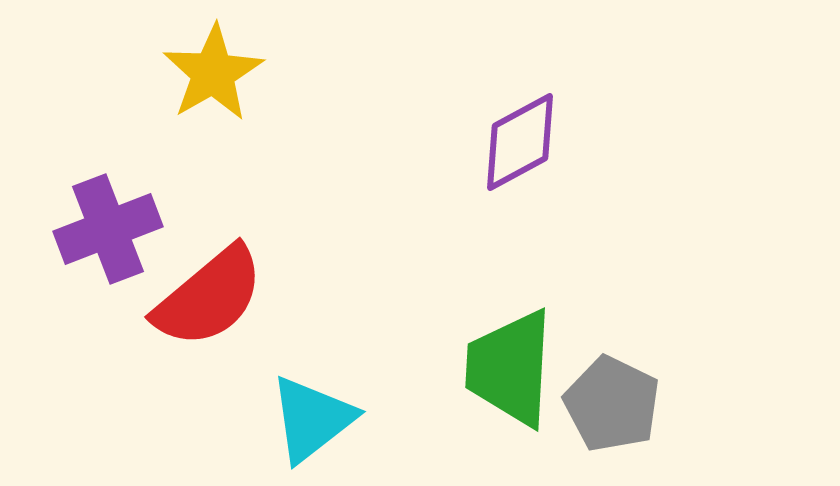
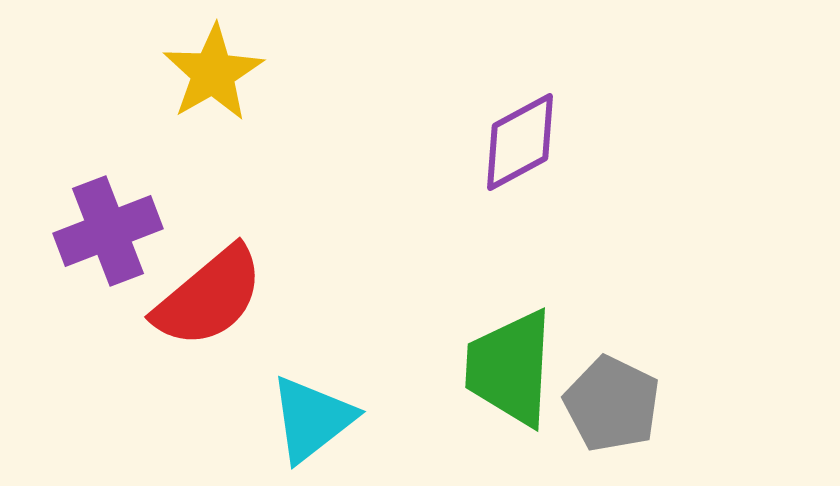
purple cross: moved 2 px down
